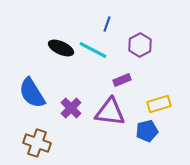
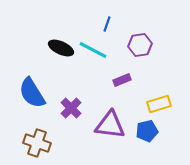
purple hexagon: rotated 20 degrees clockwise
purple triangle: moved 13 px down
